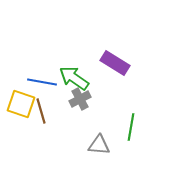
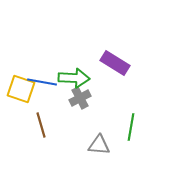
green arrow: rotated 148 degrees clockwise
gray cross: moved 1 px up
yellow square: moved 15 px up
brown line: moved 14 px down
